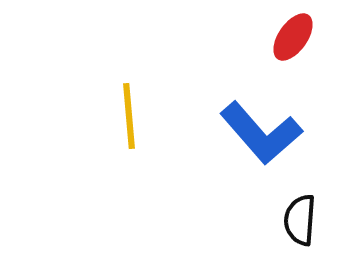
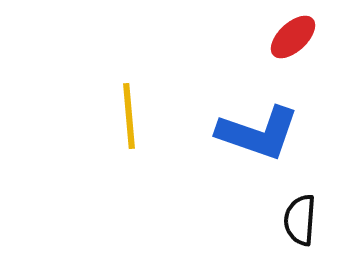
red ellipse: rotated 12 degrees clockwise
blue L-shape: moved 3 px left; rotated 30 degrees counterclockwise
